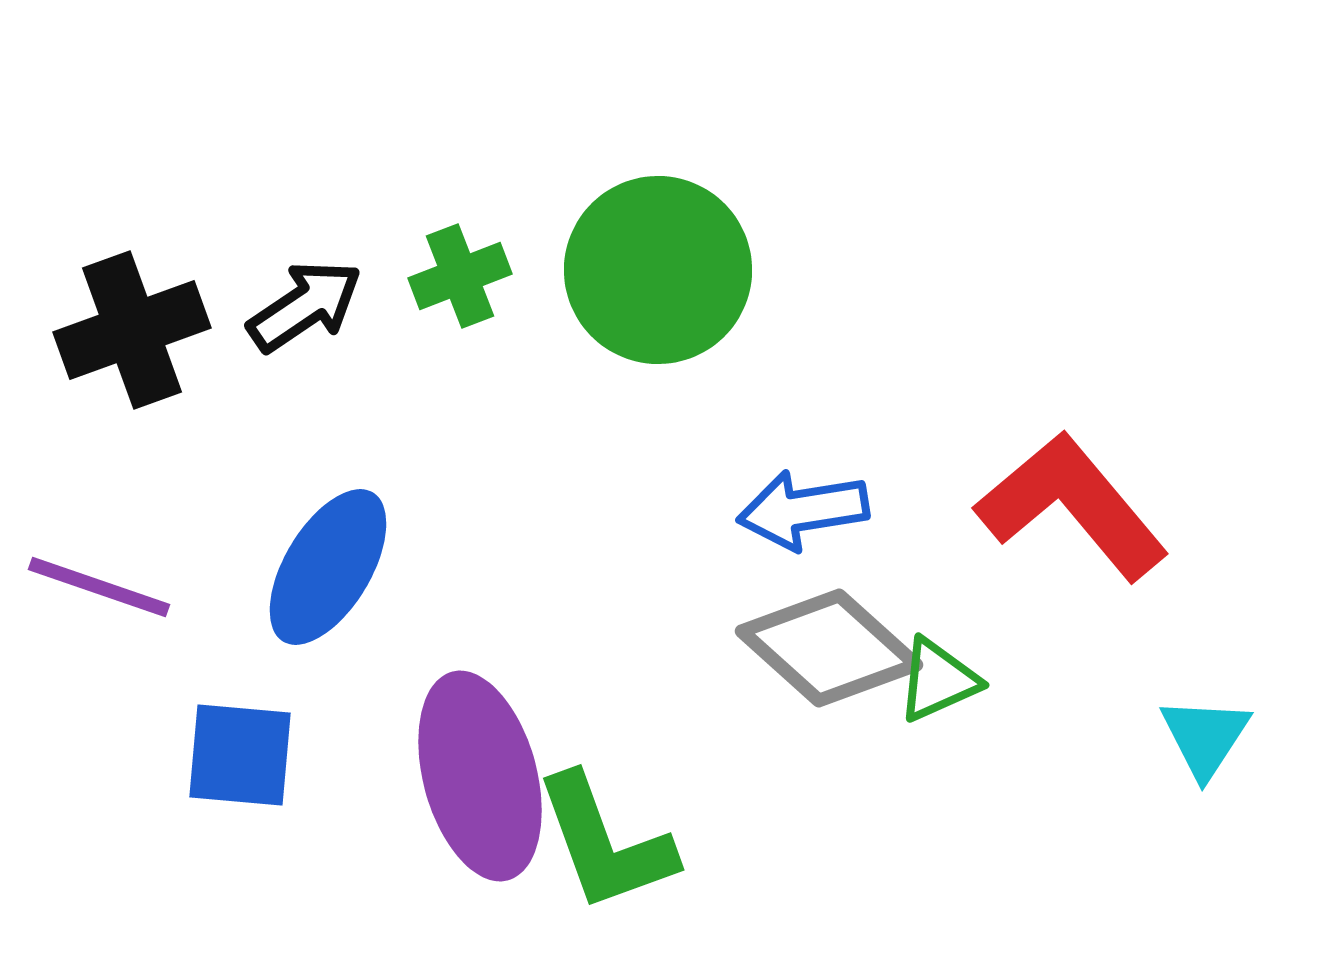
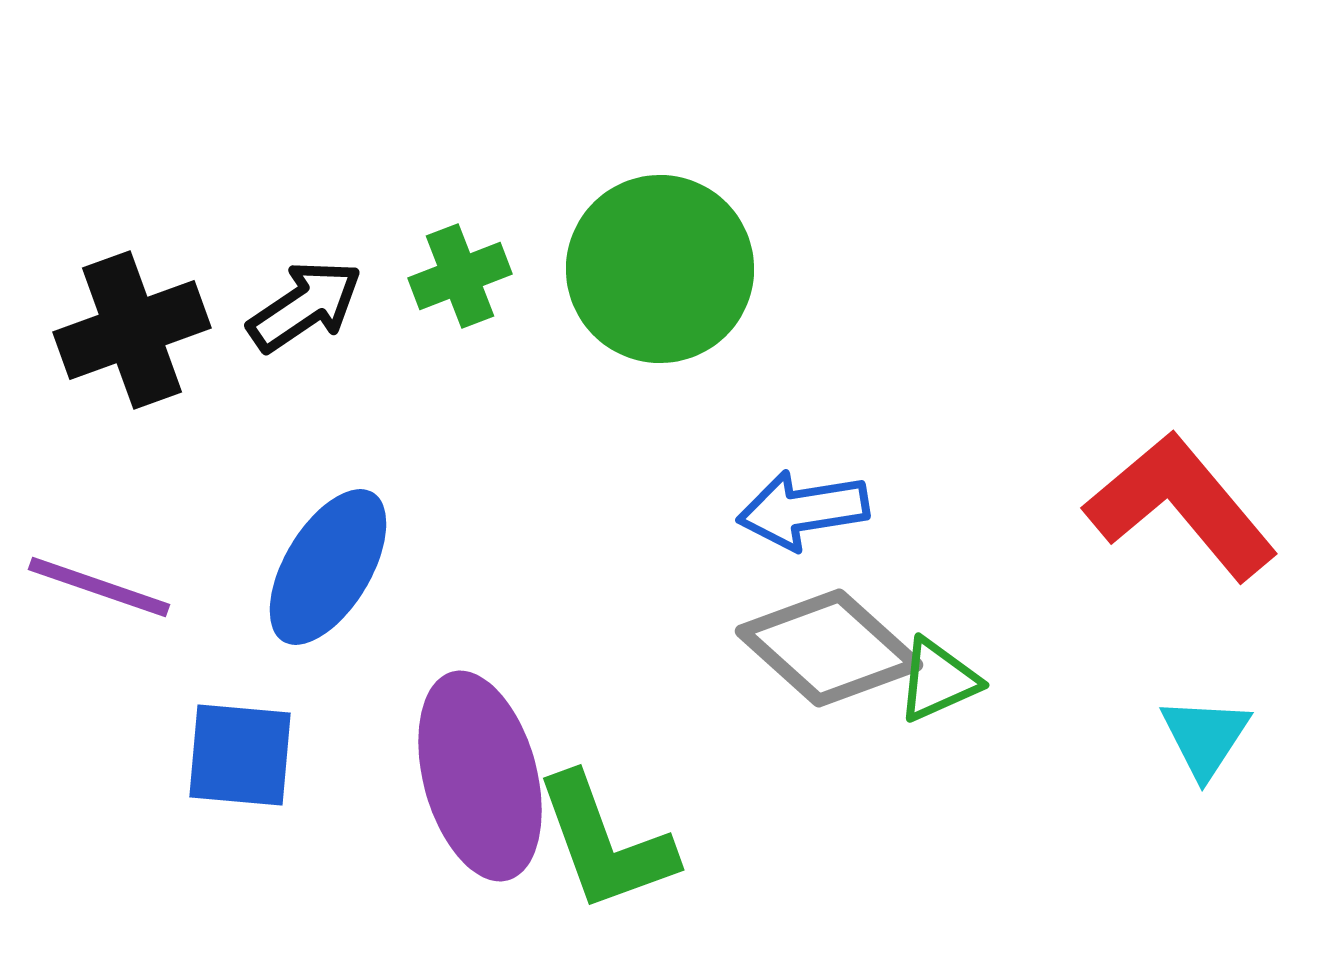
green circle: moved 2 px right, 1 px up
red L-shape: moved 109 px right
